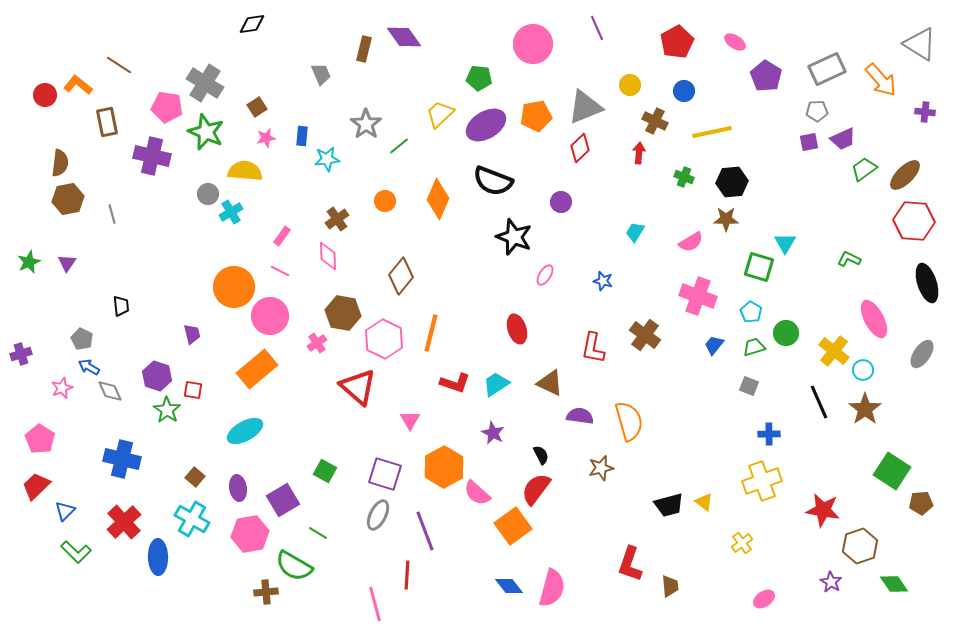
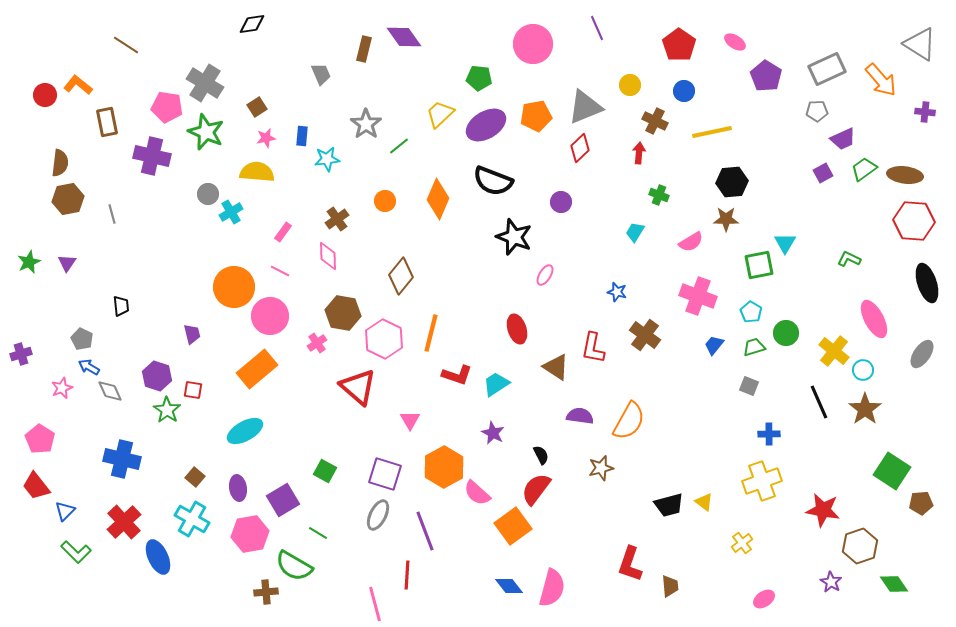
red pentagon at (677, 42): moved 2 px right, 3 px down; rotated 8 degrees counterclockwise
brown line at (119, 65): moved 7 px right, 20 px up
purple square at (809, 142): moved 14 px right, 31 px down; rotated 18 degrees counterclockwise
yellow semicircle at (245, 171): moved 12 px right, 1 px down
brown ellipse at (905, 175): rotated 52 degrees clockwise
green cross at (684, 177): moved 25 px left, 18 px down
pink rectangle at (282, 236): moved 1 px right, 4 px up
green square at (759, 267): moved 2 px up; rotated 28 degrees counterclockwise
blue star at (603, 281): moved 14 px right, 11 px down
red L-shape at (455, 383): moved 2 px right, 8 px up
brown triangle at (550, 383): moved 6 px right, 16 px up; rotated 8 degrees clockwise
orange semicircle at (629, 421): rotated 45 degrees clockwise
red trapezoid at (36, 486): rotated 84 degrees counterclockwise
blue ellipse at (158, 557): rotated 24 degrees counterclockwise
